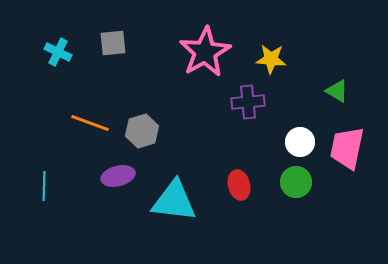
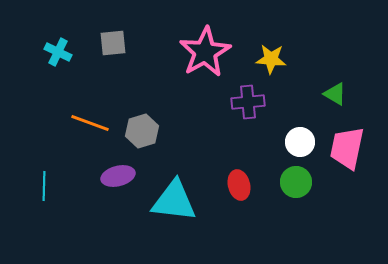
green triangle: moved 2 px left, 3 px down
